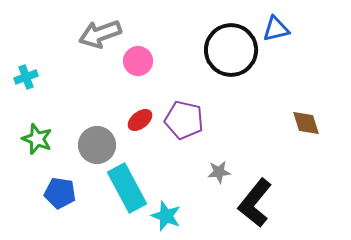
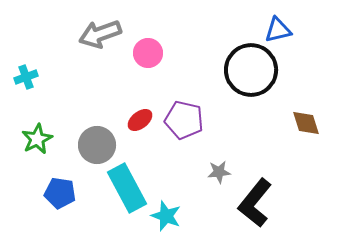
blue triangle: moved 2 px right, 1 px down
black circle: moved 20 px right, 20 px down
pink circle: moved 10 px right, 8 px up
green star: rotated 24 degrees clockwise
